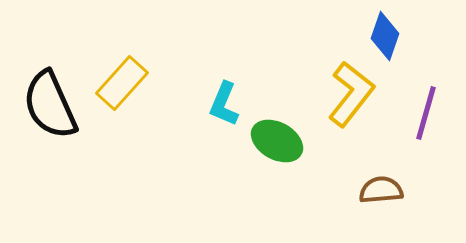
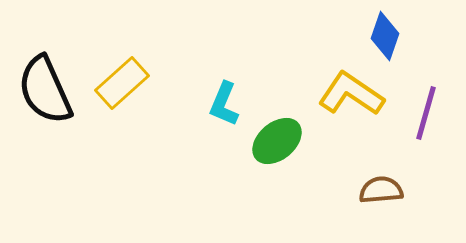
yellow rectangle: rotated 6 degrees clockwise
yellow L-shape: rotated 94 degrees counterclockwise
black semicircle: moved 5 px left, 15 px up
green ellipse: rotated 69 degrees counterclockwise
